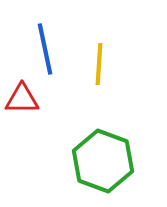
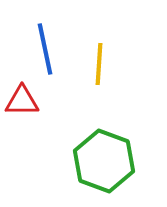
red triangle: moved 2 px down
green hexagon: moved 1 px right
